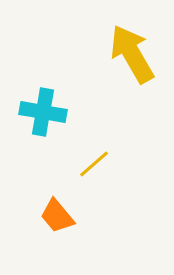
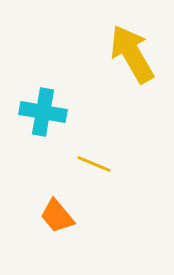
yellow line: rotated 64 degrees clockwise
